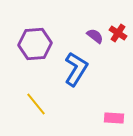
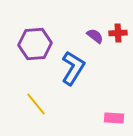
red cross: rotated 36 degrees counterclockwise
blue L-shape: moved 3 px left, 1 px up
